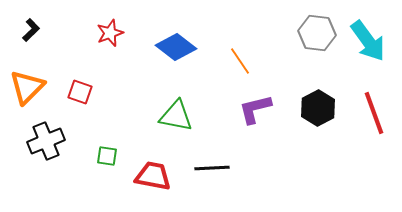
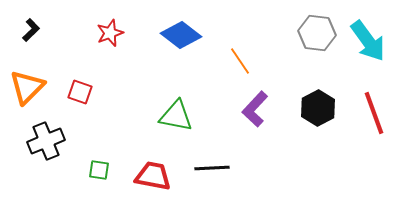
blue diamond: moved 5 px right, 12 px up
purple L-shape: rotated 33 degrees counterclockwise
green square: moved 8 px left, 14 px down
